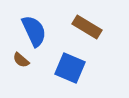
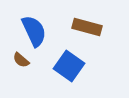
brown rectangle: rotated 16 degrees counterclockwise
blue square: moved 1 px left, 2 px up; rotated 12 degrees clockwise
